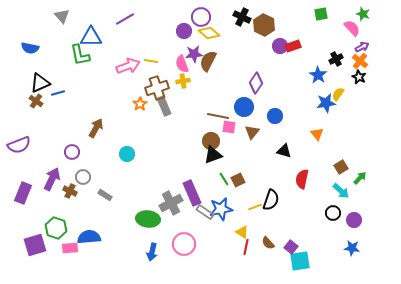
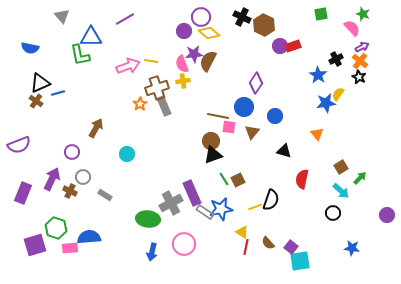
purple circle at (354, 220): moved 33 px right, 5 px up
